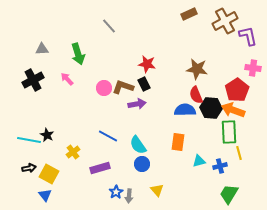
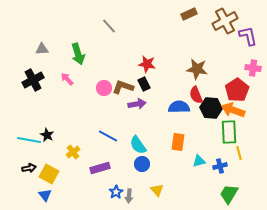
blue semicircle: moved 6 px left, 3 px up
